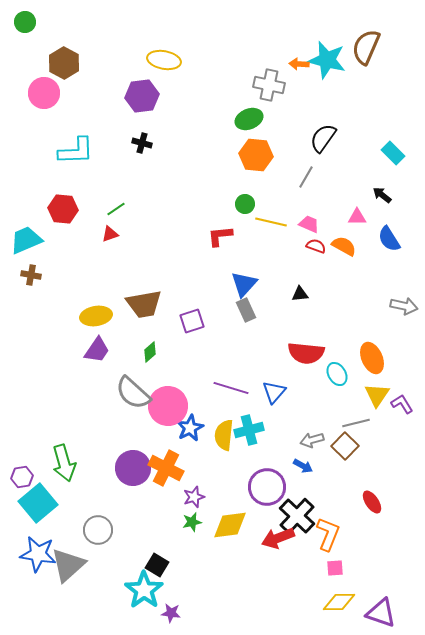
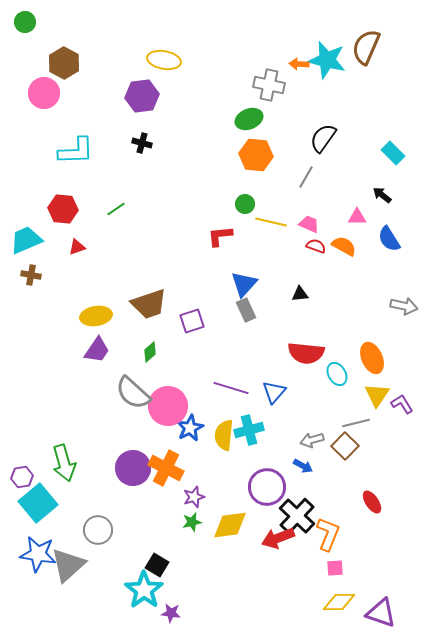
red triangle at (110, 234): moved 33 px left, 13 px down
brown trapezoid at (144, 304): moved 5 px right; rotated 9 degrees counterclockwise
